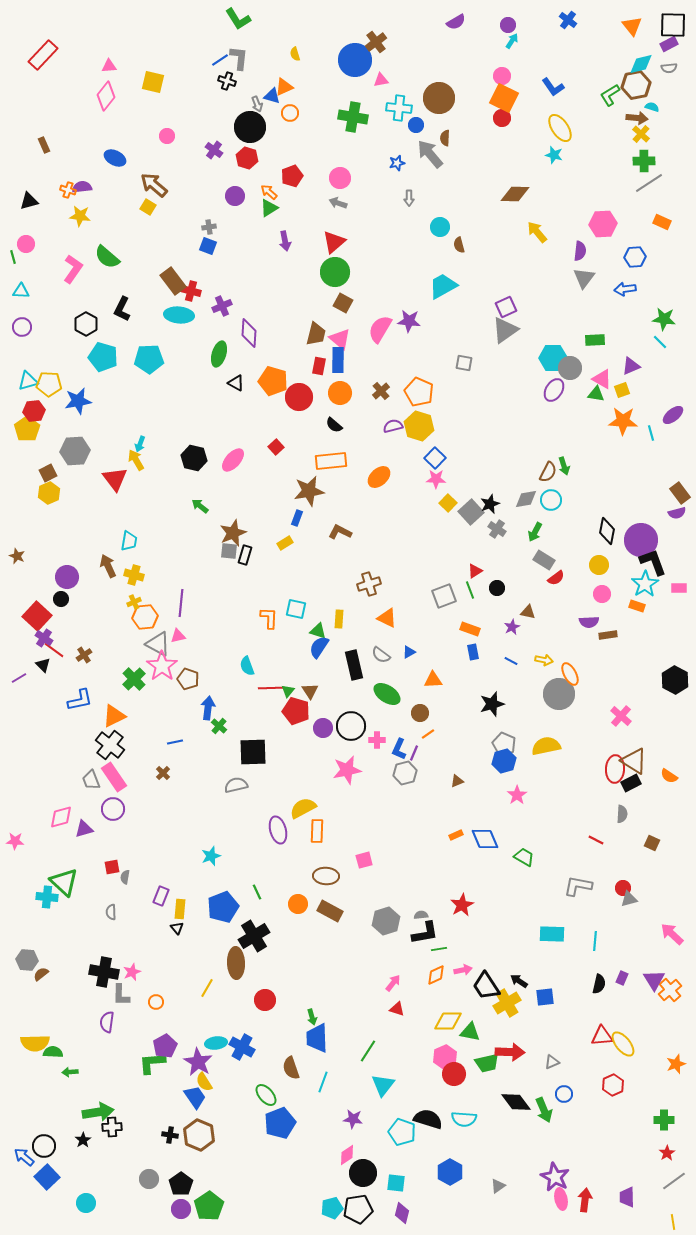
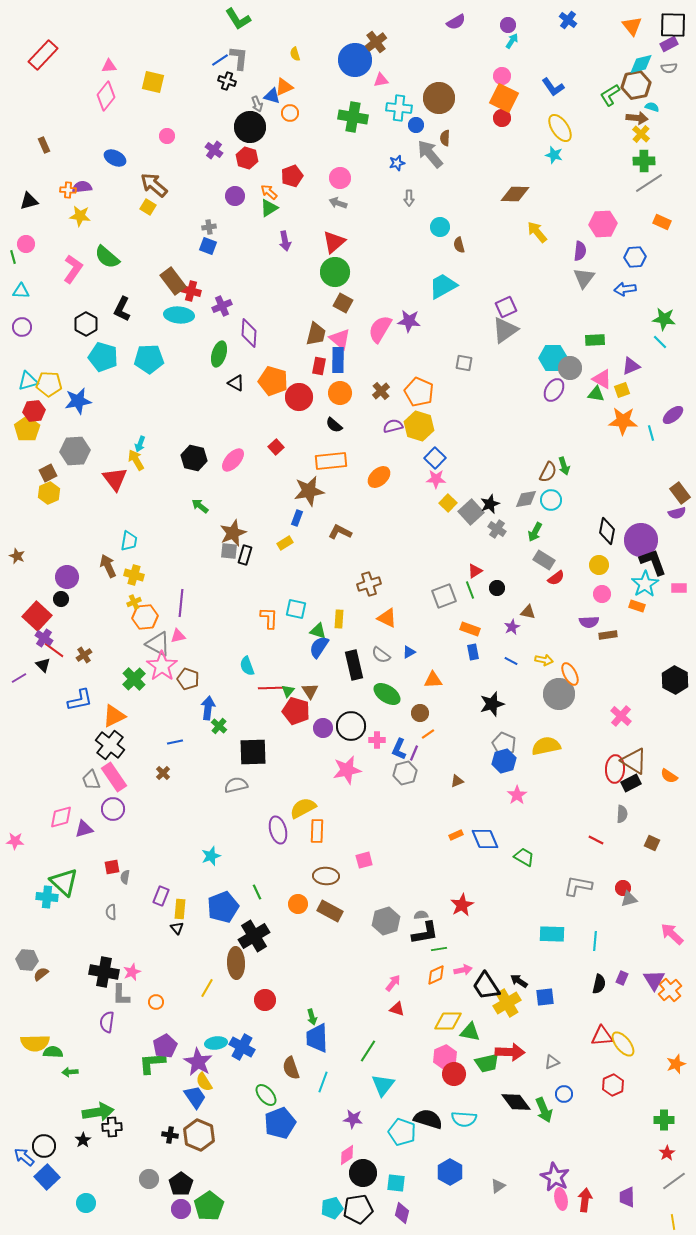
orange cross at (68, 190): rotated 14 degrees counterclockwise
